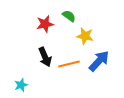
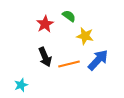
red star: rotated 18 degrees counterclockwise
blue arrow: moved 1 px left, 1 px up
